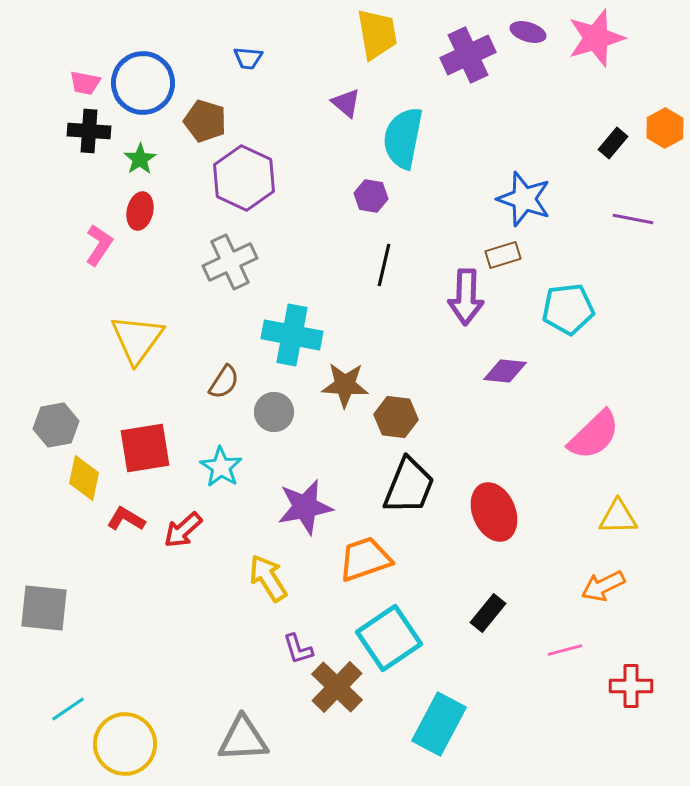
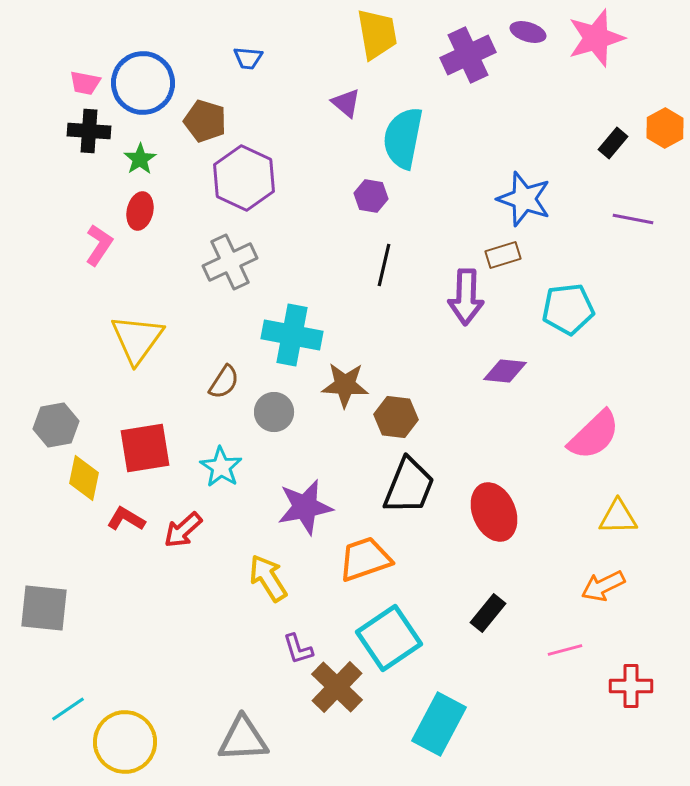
yellow circle at (125, 744): moved 2 px up
